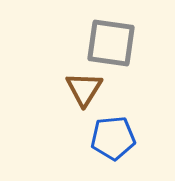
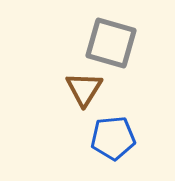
gray square: rotated 8 degrees clockwise
